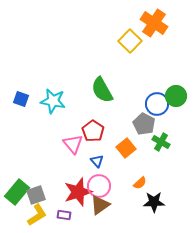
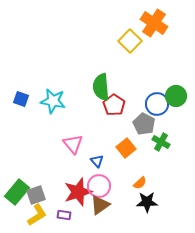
green semicircle: moved 1 px left, 3 px up; rotated 24 degrees clockwise
red pentagon: moved 21 px right, 26 px up
black star: moved 7 px left
